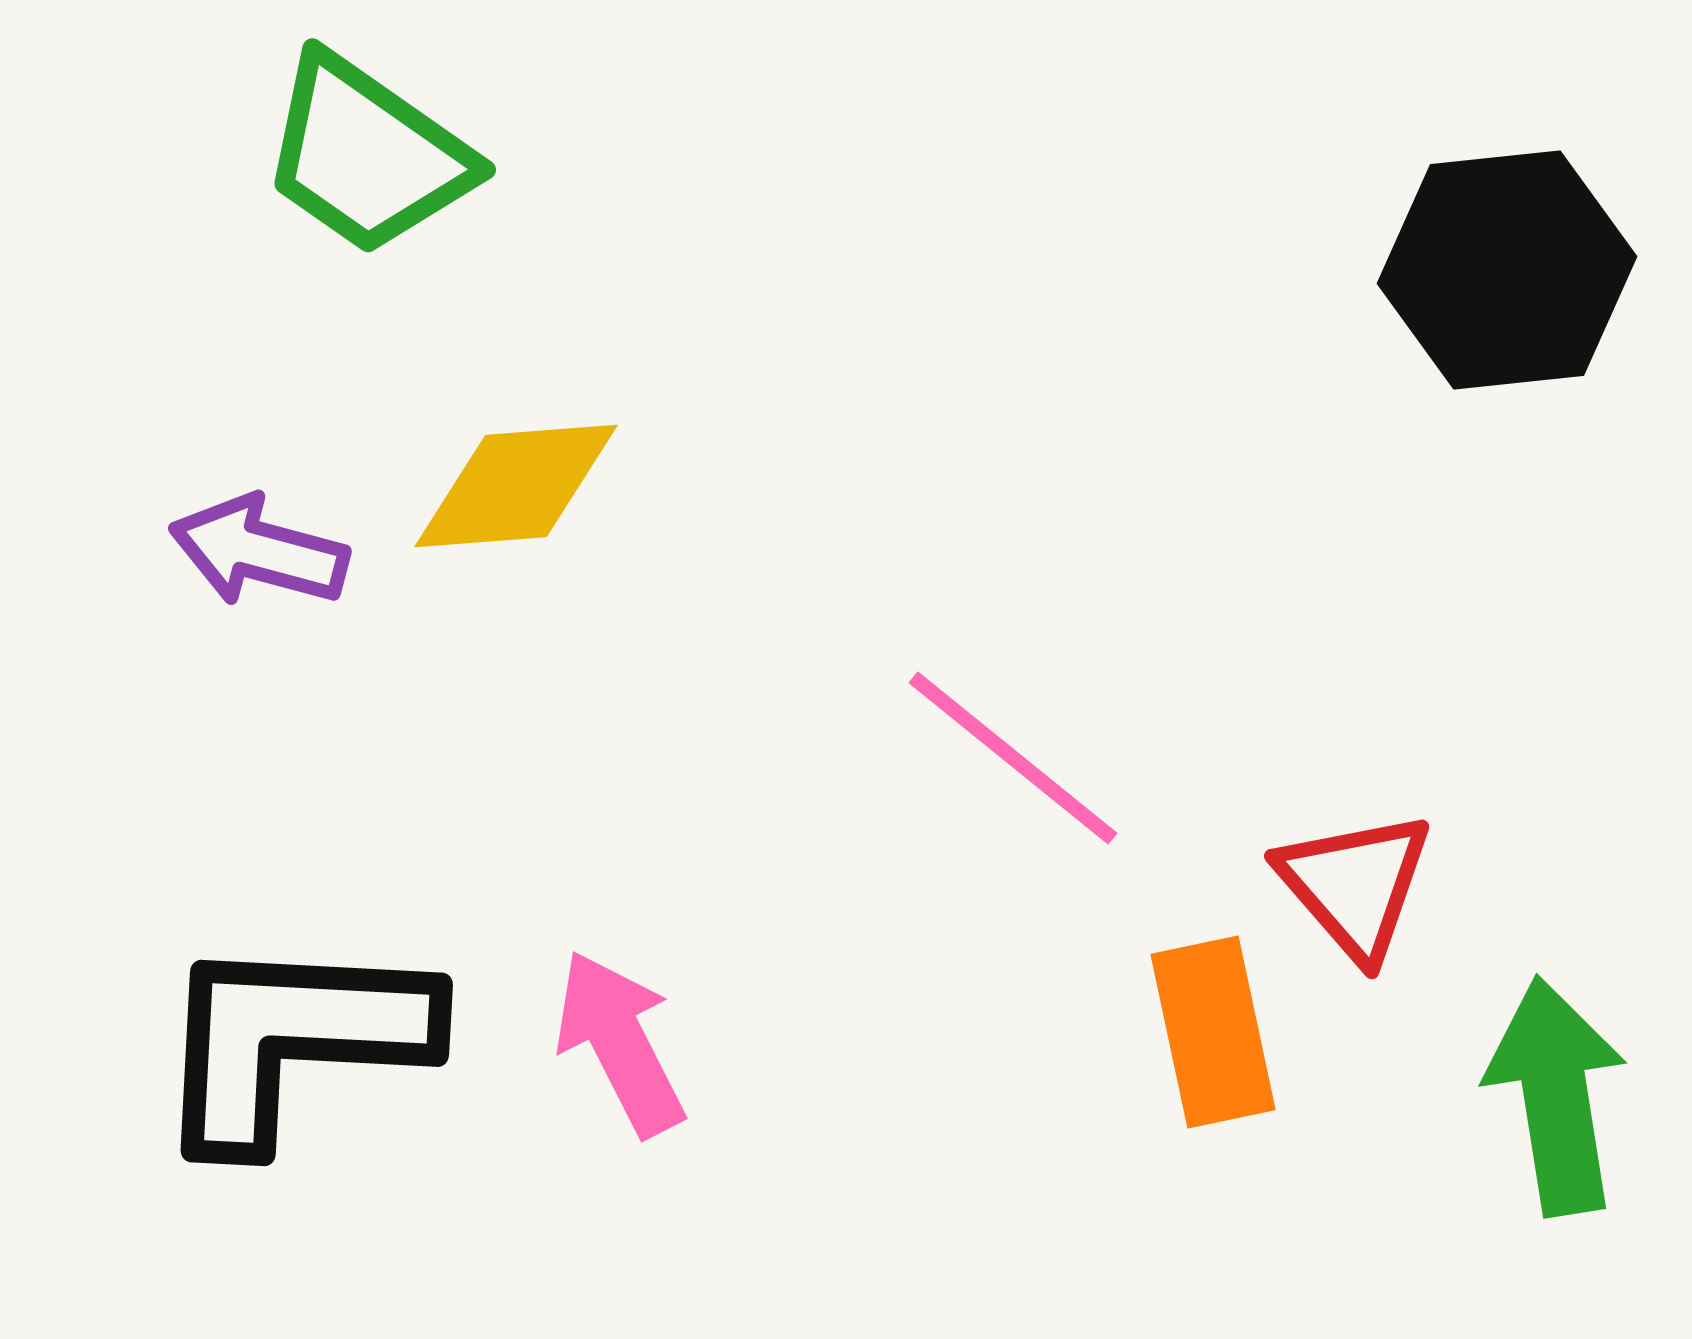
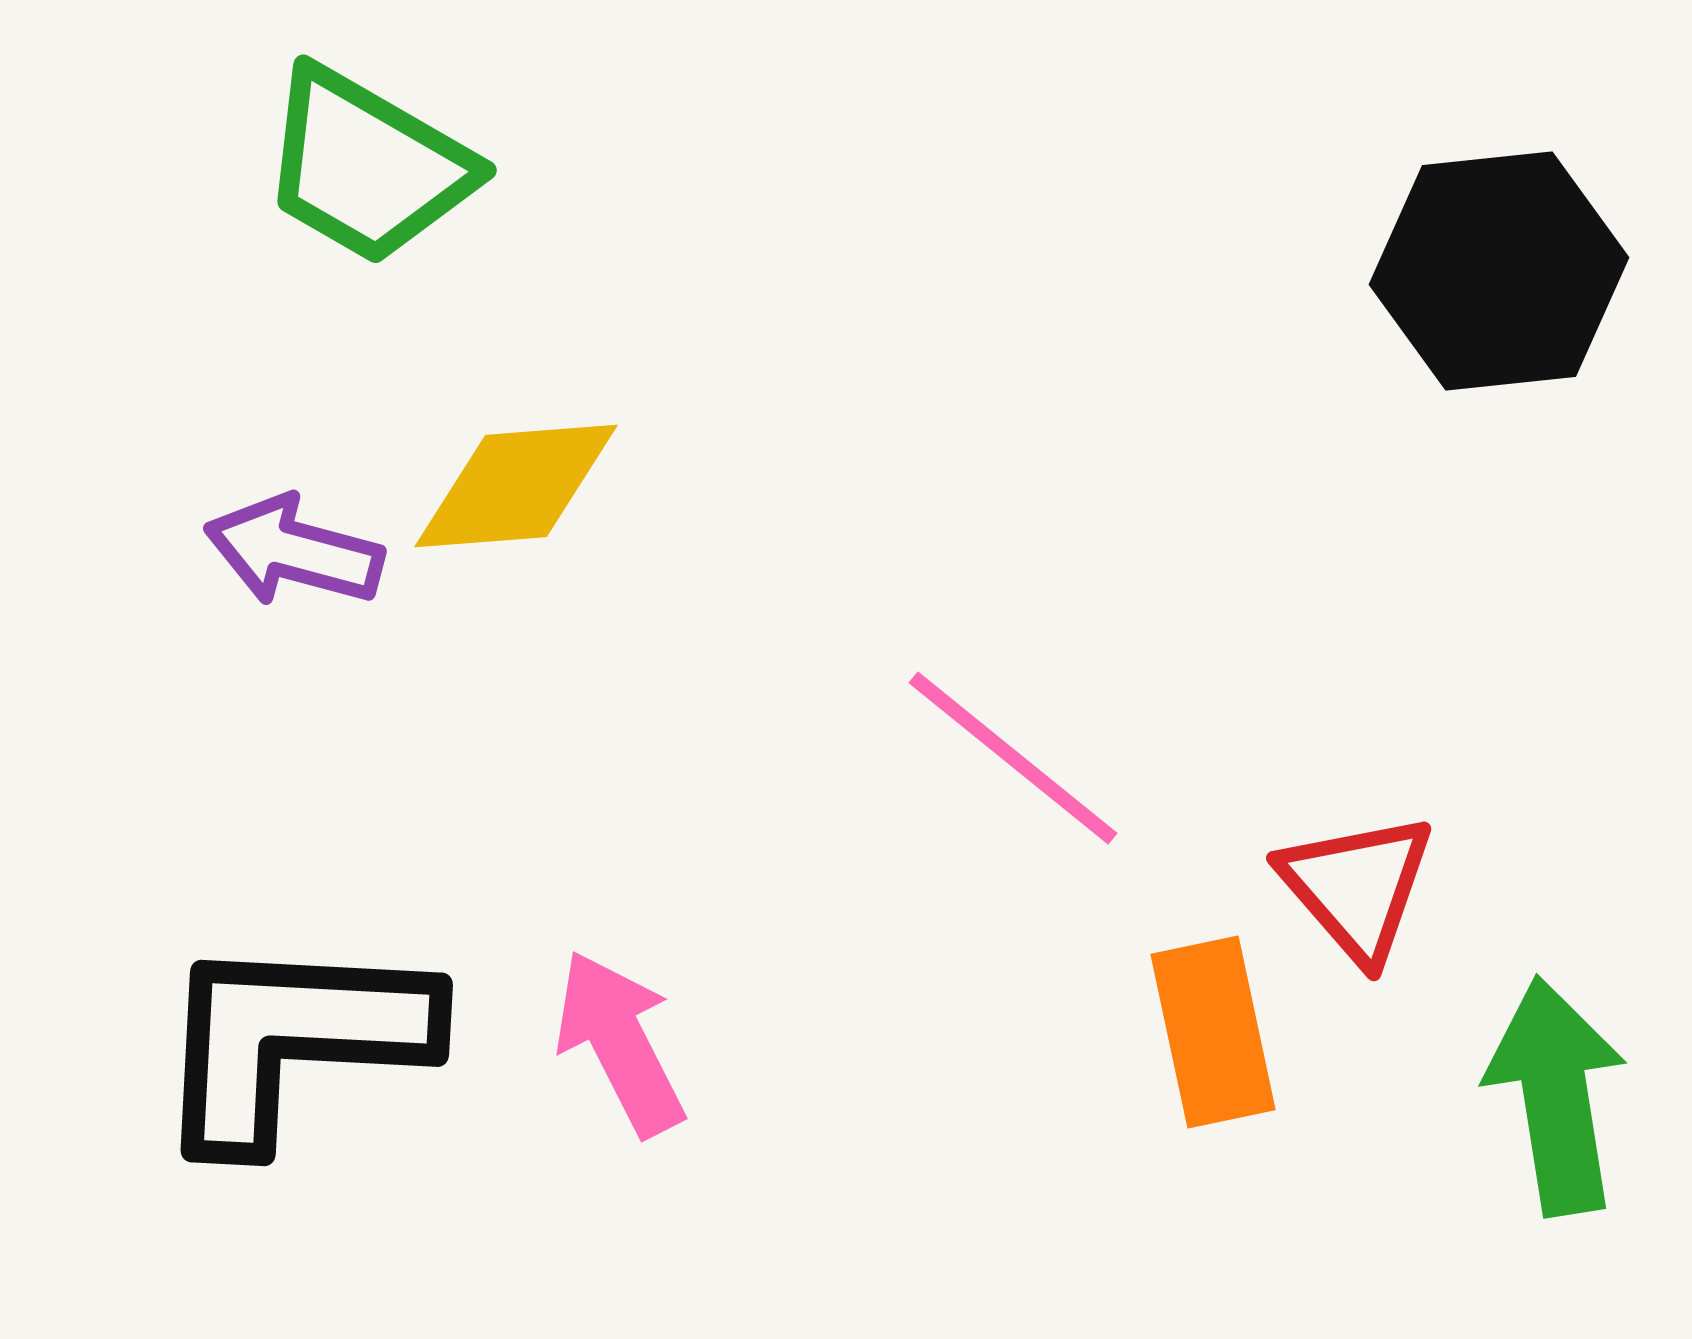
green trapezoid: moved 11 px down; rotated 5 degrees counterclockwise
black hexagon: moved 8 px left, 1 px down
purple arrow: moved 35 px right
red triangle: moved 2 px right, 2 px down
